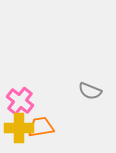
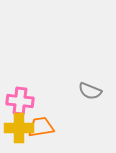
pink cross: rotated 32 degrees counterclockwise
